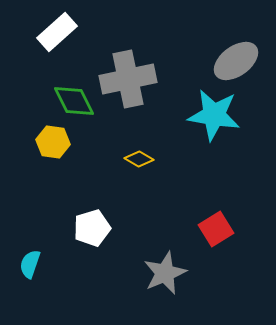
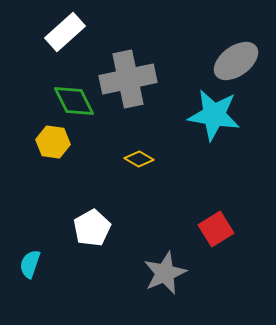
white rectangle: moved 8 px right
white pentagon: rotated 12 degrees counterclockwise
